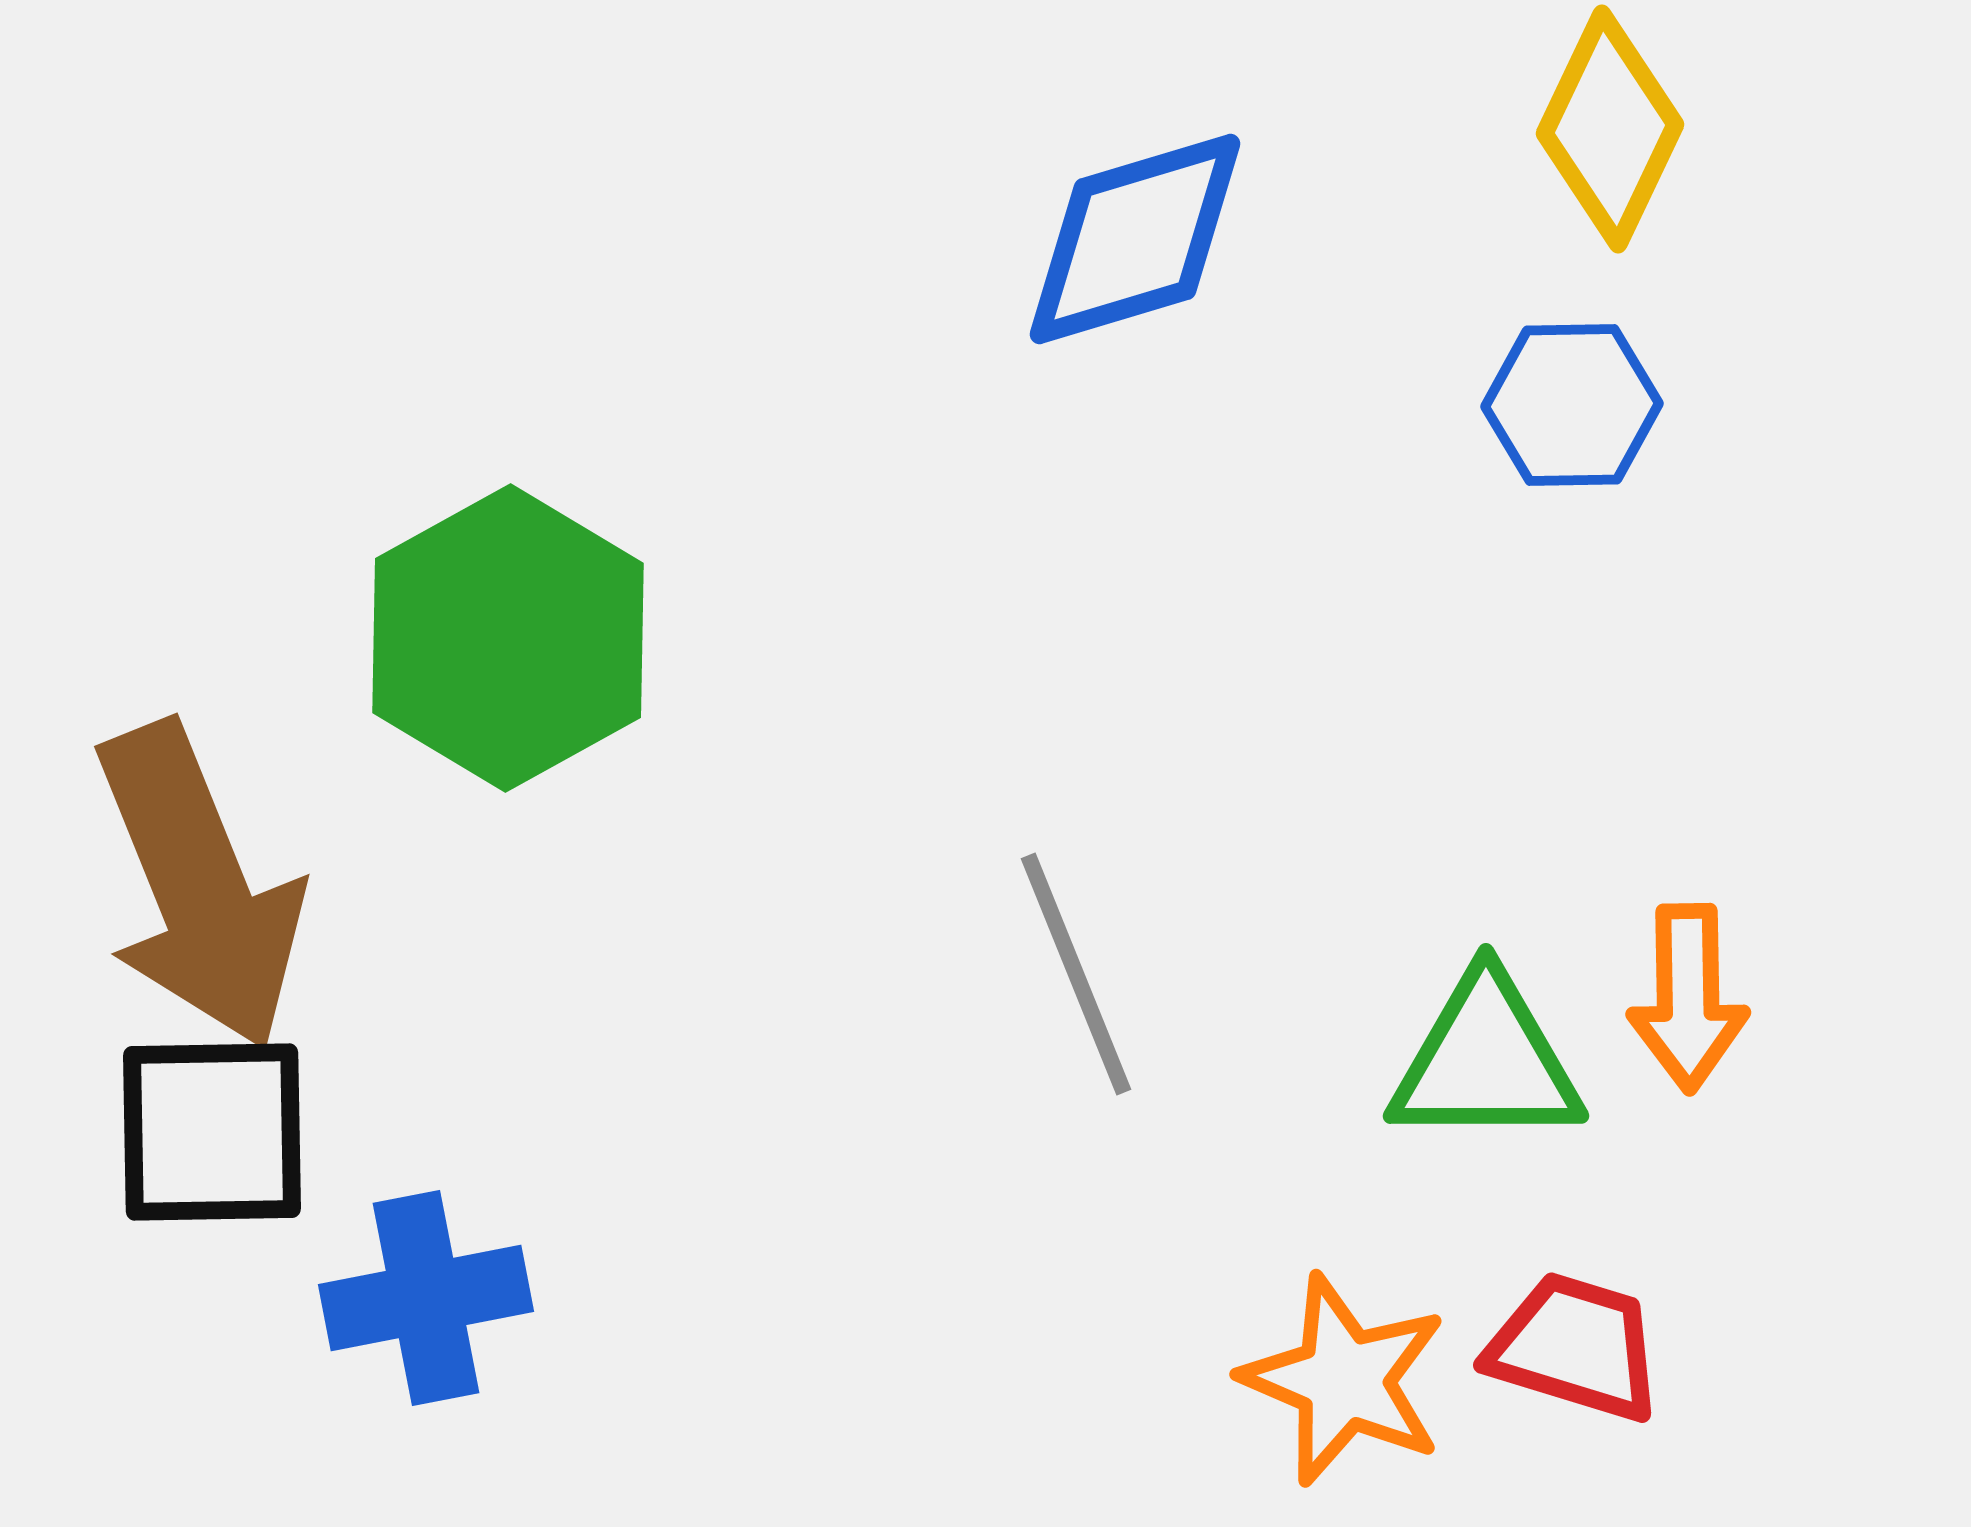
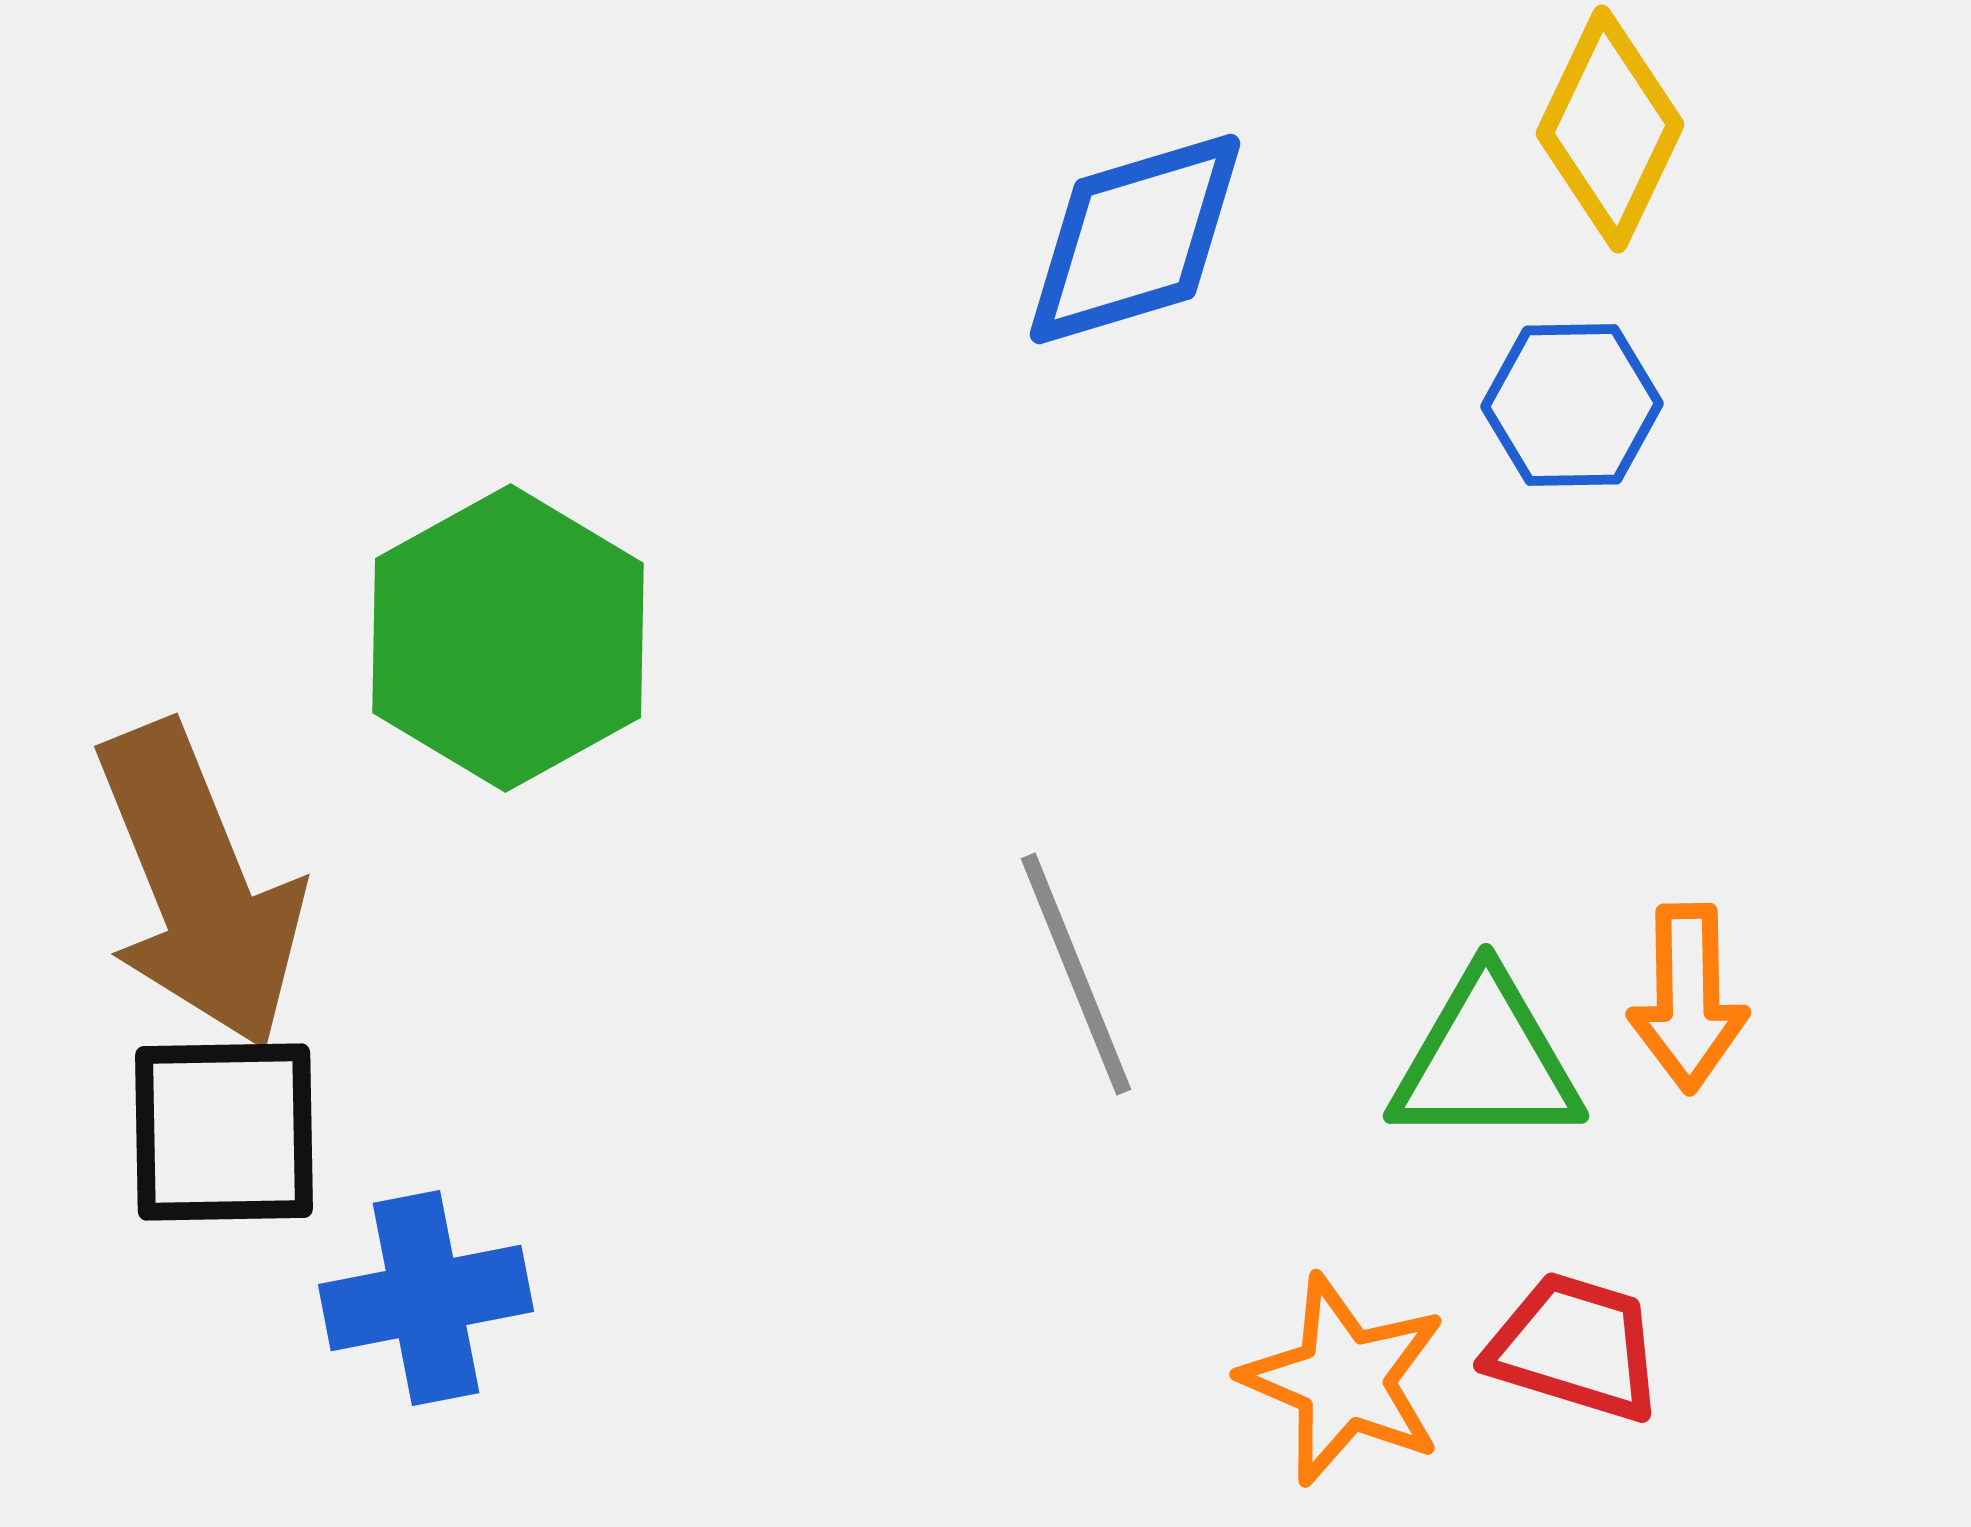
black square: moved 12 px right
